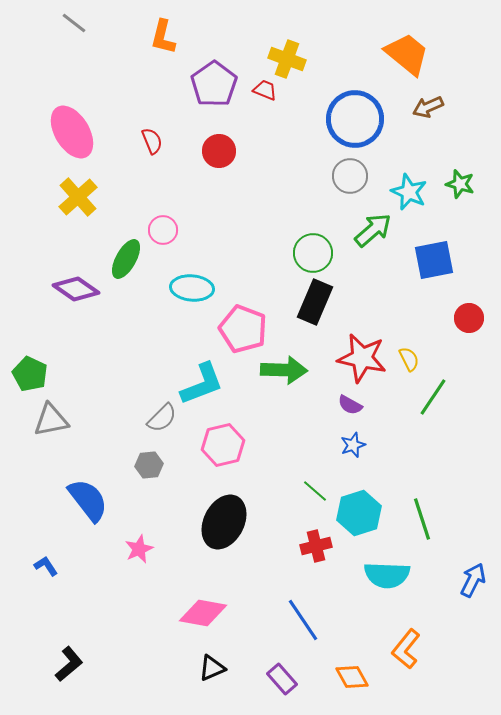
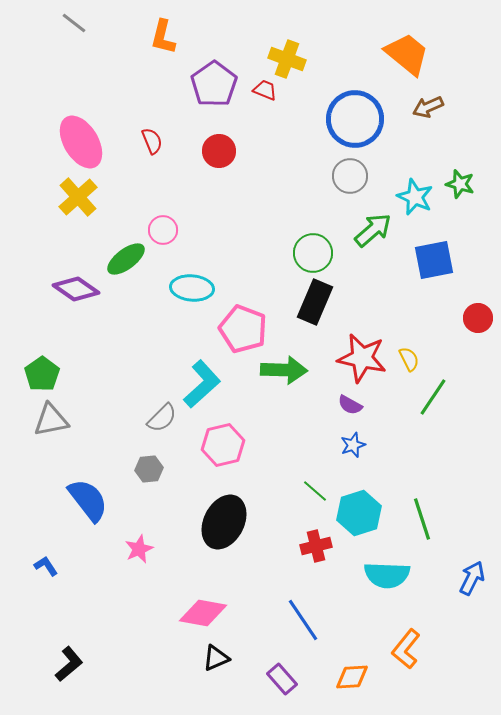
pink ellipse at (72, 132): moved 9 px right, 10 px down
cyan star at (409, 192): moved 6 px right, 5 px down
green ellipse at (126, 259): rotated 24 degrees clockwise
red circle at (469, 318): moved 9 px right
green pentagon at (30, 374): moved 12 px right; rotated 12 degrees clockwise
cyan L-shape at (202, 384): rotated 21 degrees counterclockwise
gray hexagon at (149, 465): moved 4 px down
blue arrow at (473, 580): moved 1 px left, 2 px up
black triangle at (212, 668): moved 4 px right, 10 px up
orange diamond at (352, 677): rotated 64 degrees counterclockwise
